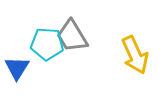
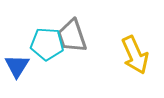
gray trapezoid: rotated 12 degrees clockwise
blue triangle: moved 2 px up
